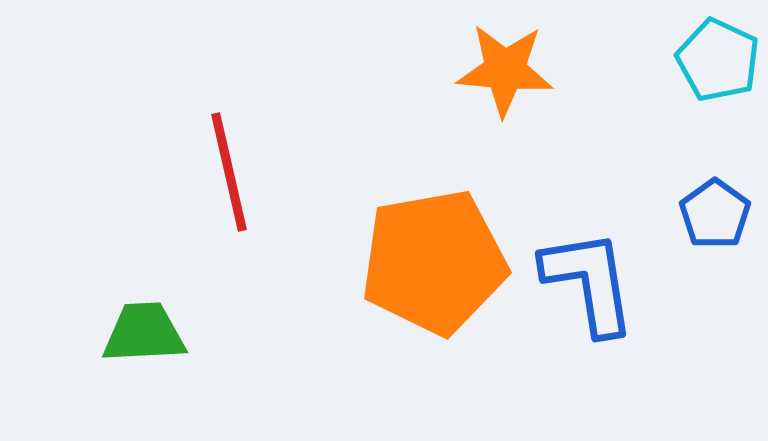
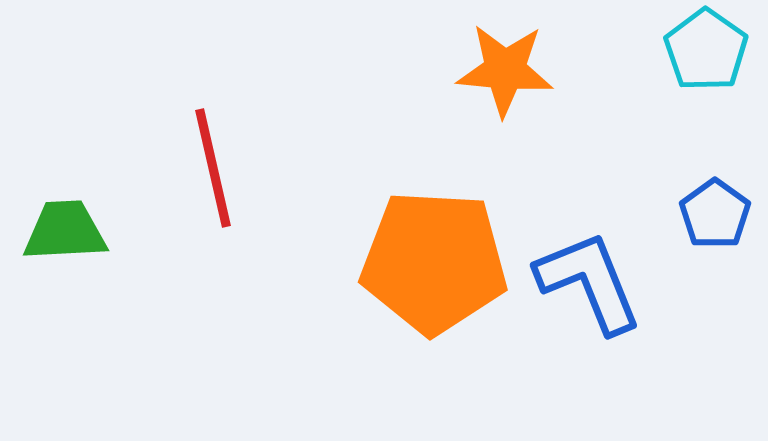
cyan pentagon: moved 12 px left, 10 px up; rotated 10 degrees clockwise
red line: moved 16 px left, 4 px up
orange pentagon: rotated 13 degrees clockwise
blue L-shape: rotated 13 degrees counterclockwise
green trapezoid: moved 79 px left, 102 px up
